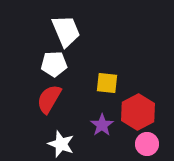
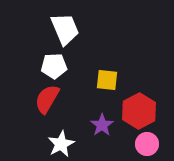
white trapezoid: moved 1 px left, 2 px up
white pentagon: moved 2 px down
yellow square: moved 3 px up
red semicircle: moved 2 px left
red hexagon: moved 1 px right, 1 px up
white star: rotated 24 degrees clockwise
